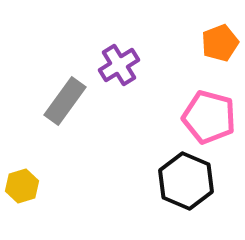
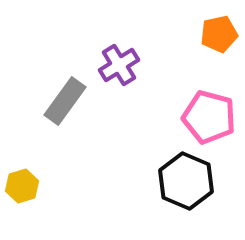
orange pentagon: moved 1 px left, 9 px up; rotated 9 degrees clockwise
